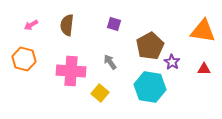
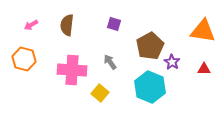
pink cross: moved 1 px right, 1 px up
cyan hexagon: rotated 12 degrees clockwise
